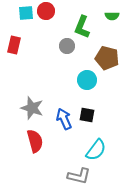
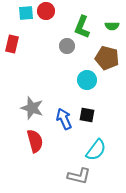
green semicircle: moved 10 px down
red rectangle: moved 2 px left, 1 px up
